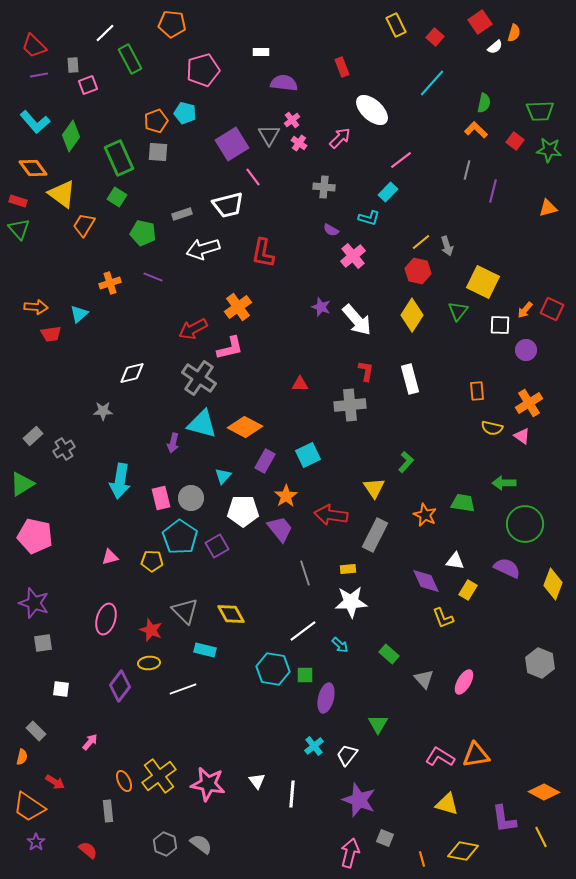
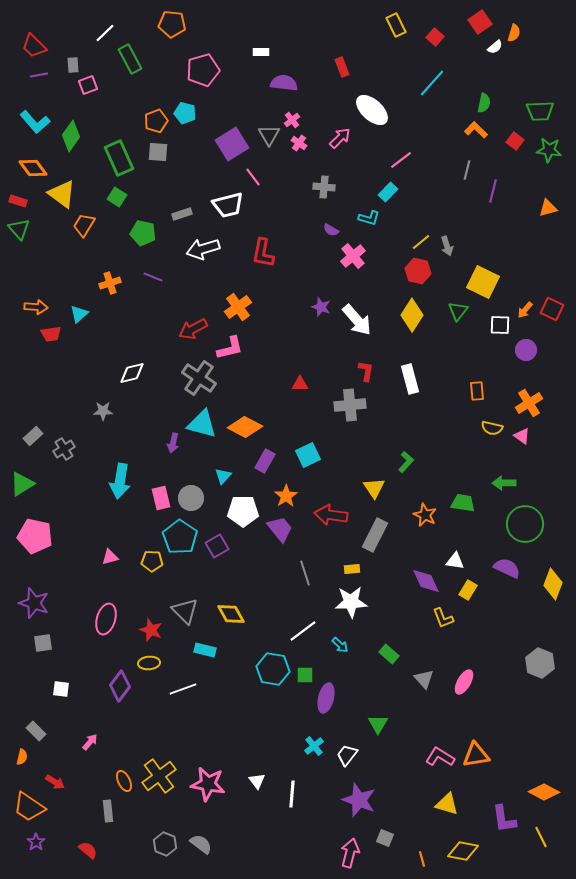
yellow rectangle at (348, 569): moved 4 px right
